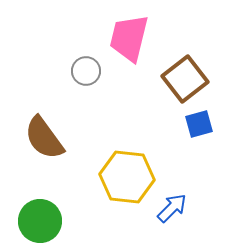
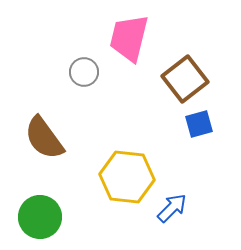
gray circle: moved 2 px left, 1 px down
green circle: moved 4 px up
